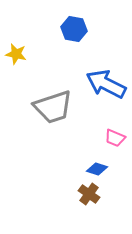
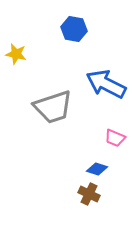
brown cross: rotated 10 degrees counterclockwise
